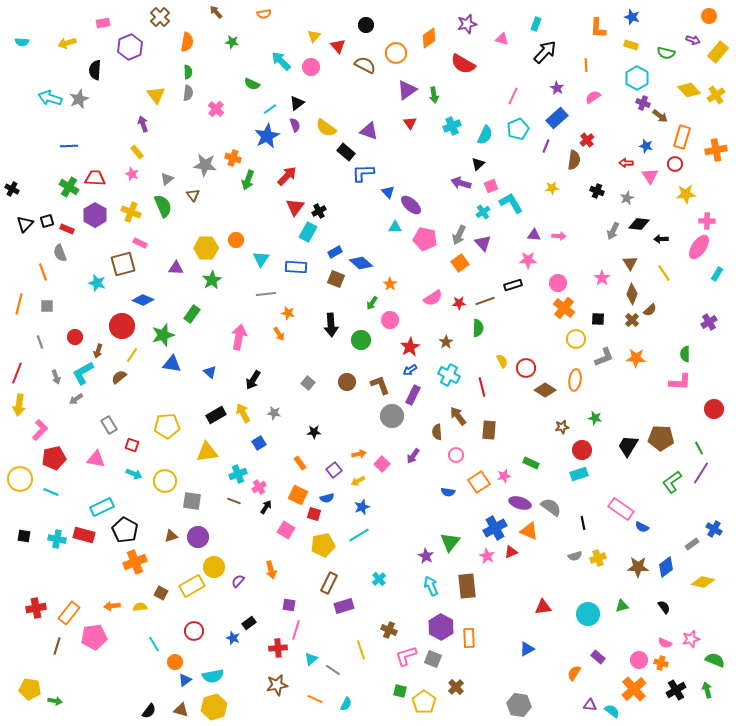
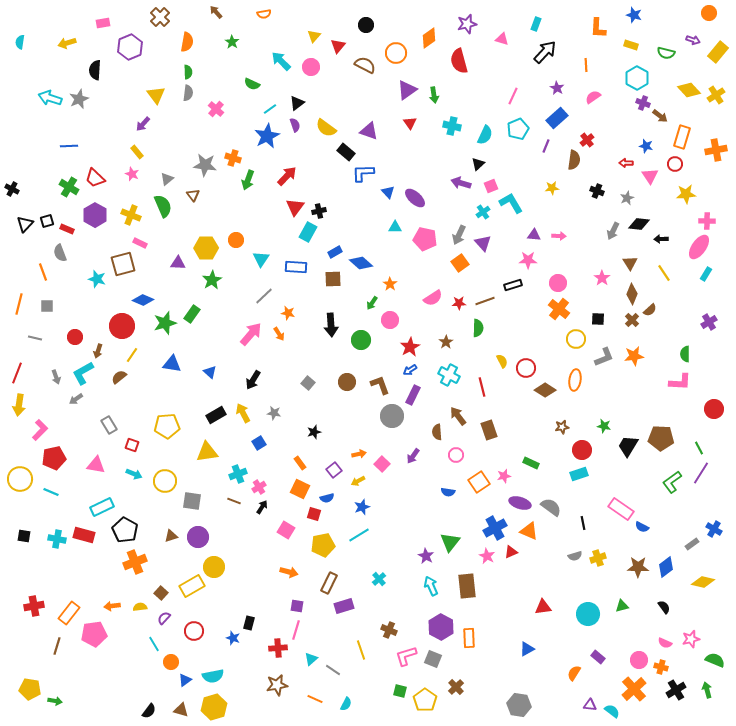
orange circle at (709, 16): moved 3 px up
blue star at (632, 17): moved 2 px right, 2 px up
cyan semicircle at (22, 42): moved 2 px left; rotated 96 degrees clockwise
green star at (232, 42): rotated 24 degrees clockwise
red triangle at (338, 46): rotated 21 degrees clockwise
red semicircle at (463, 64): moved 4 px left, 3 px up; rotated 45 degrees clockwise
purple arrow at (143, 124): rotated 119 degrees counterclockwise
cyan cross at (452, 126): rotated 36 degrees clockwise
red trapezoid at (95, 178): rotated 140 degrees counterclockwise
purple ellipse at (411, 205): moved 4 px right, 7 px up
black cross at (319, 211): rotated 16 degrees clockwise
yellow cross at (131, 212): moved 3 px down
purple triangle at (176, 268): moved 2 px right, 5 px up
cyan rectangle at (717, 274): moved 11 px left
brown square at (336, 279): moved 3 px left; rotated 24 degrees counterclockwise
cyan star at (97, 283): moved 4 px up
gray line at (266, 294): moved 2 px left, 2 px down; rotated 36 degrees counterclockwise
orange cross at (564, 308): moved 5 px left, 1 px down
green star at (163, 335): moved 2 px right, 12 px up
pink arrow at (239, 337): moved 12 px right, 3 px up; rotated 30 degrees clockwise
gray line at (40, 342): moved 5 px left, 4 px up; rotated 56 degrees counterclockwise
orange star at (636, 358): moved 2 px left, 2 px up; rotated 12 degrees counterclockwise
green star at (595, 418): moved 9 px right, 8 px down
brown rectangle at (489, 430): rotated 24 degrees counterclockwise
black star at (314, 432): rotated 16 degrees counterclockwise
pink triangle at (96, 459): moved 6 px down
orange square at (298, 495): moved 2 px right, 6 px up
black arrow at (266, 507): moved 4 px left
orange arrow at (271, 570): moved 18 px right, 2 px down; rotated 60 degrees counterclockwise
purple semicircle at (238, 581): moved 74 px left, 37 px down
brown square at (161, 593): rotated 16 degrees clockwise
purple square at (289, 605): moved 8 px right, 1 px down
red cross at (36, 608): moved 2 px left, 2 px up
black rectangle at (249, 623): rotated 40 degrees counterclockwise
pink pentagon at (94, 637): moved 3 px up
orange circle at (175, 662): moved 4 px left
orange cross at (661, 663): moved 4 px down
yellow pentagon at (424, 702): moved 1 px right, 2 px up
